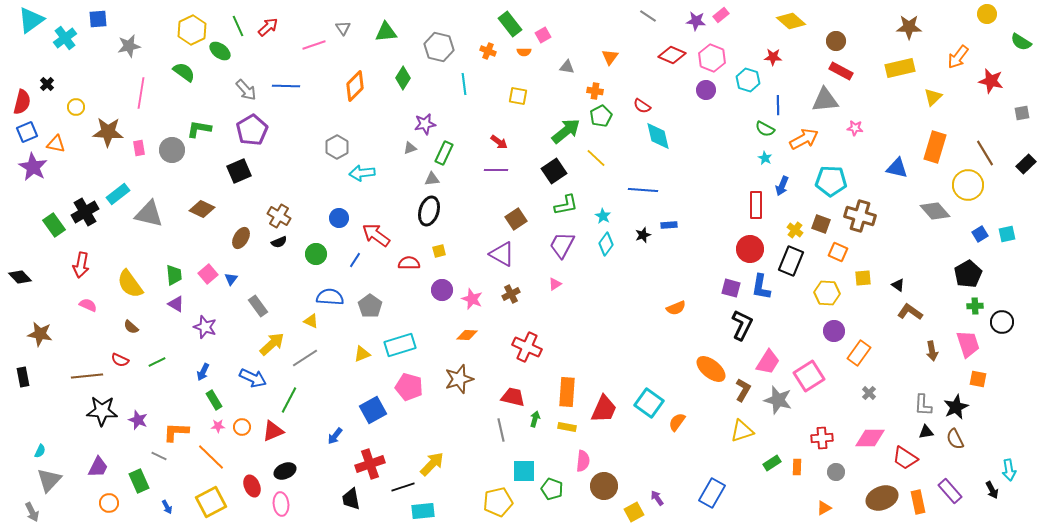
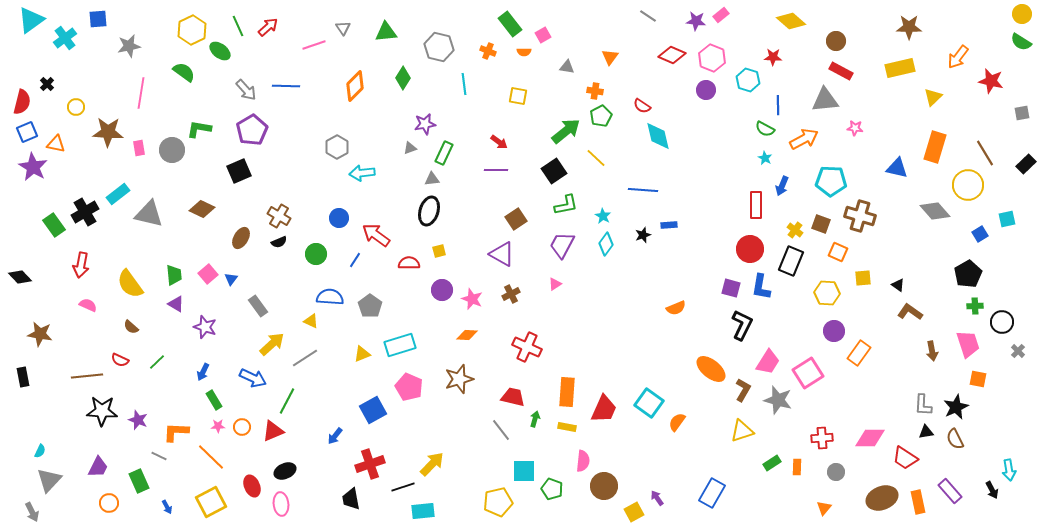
yellow circle at (987, 14): moved 35 px right
cyan square at (1007, 234): moved 15 px up
green line at (157, 362): rotated 18 degrees counterclockwise
pink square at (809, 376): moved 1 px left, 3 px up
pink pentagon at (409, 387): rotated 8 degrees clockwise
gray cross at (869, 393): moved 149 px right, 42 px up
green line at (289, 400): moved 2 px left, 1 px down
gray line at (501, 430): rotated 25 degrees counterclockwise
orange triangle at (824, 508): rotated 21 degrees counterclockwise
